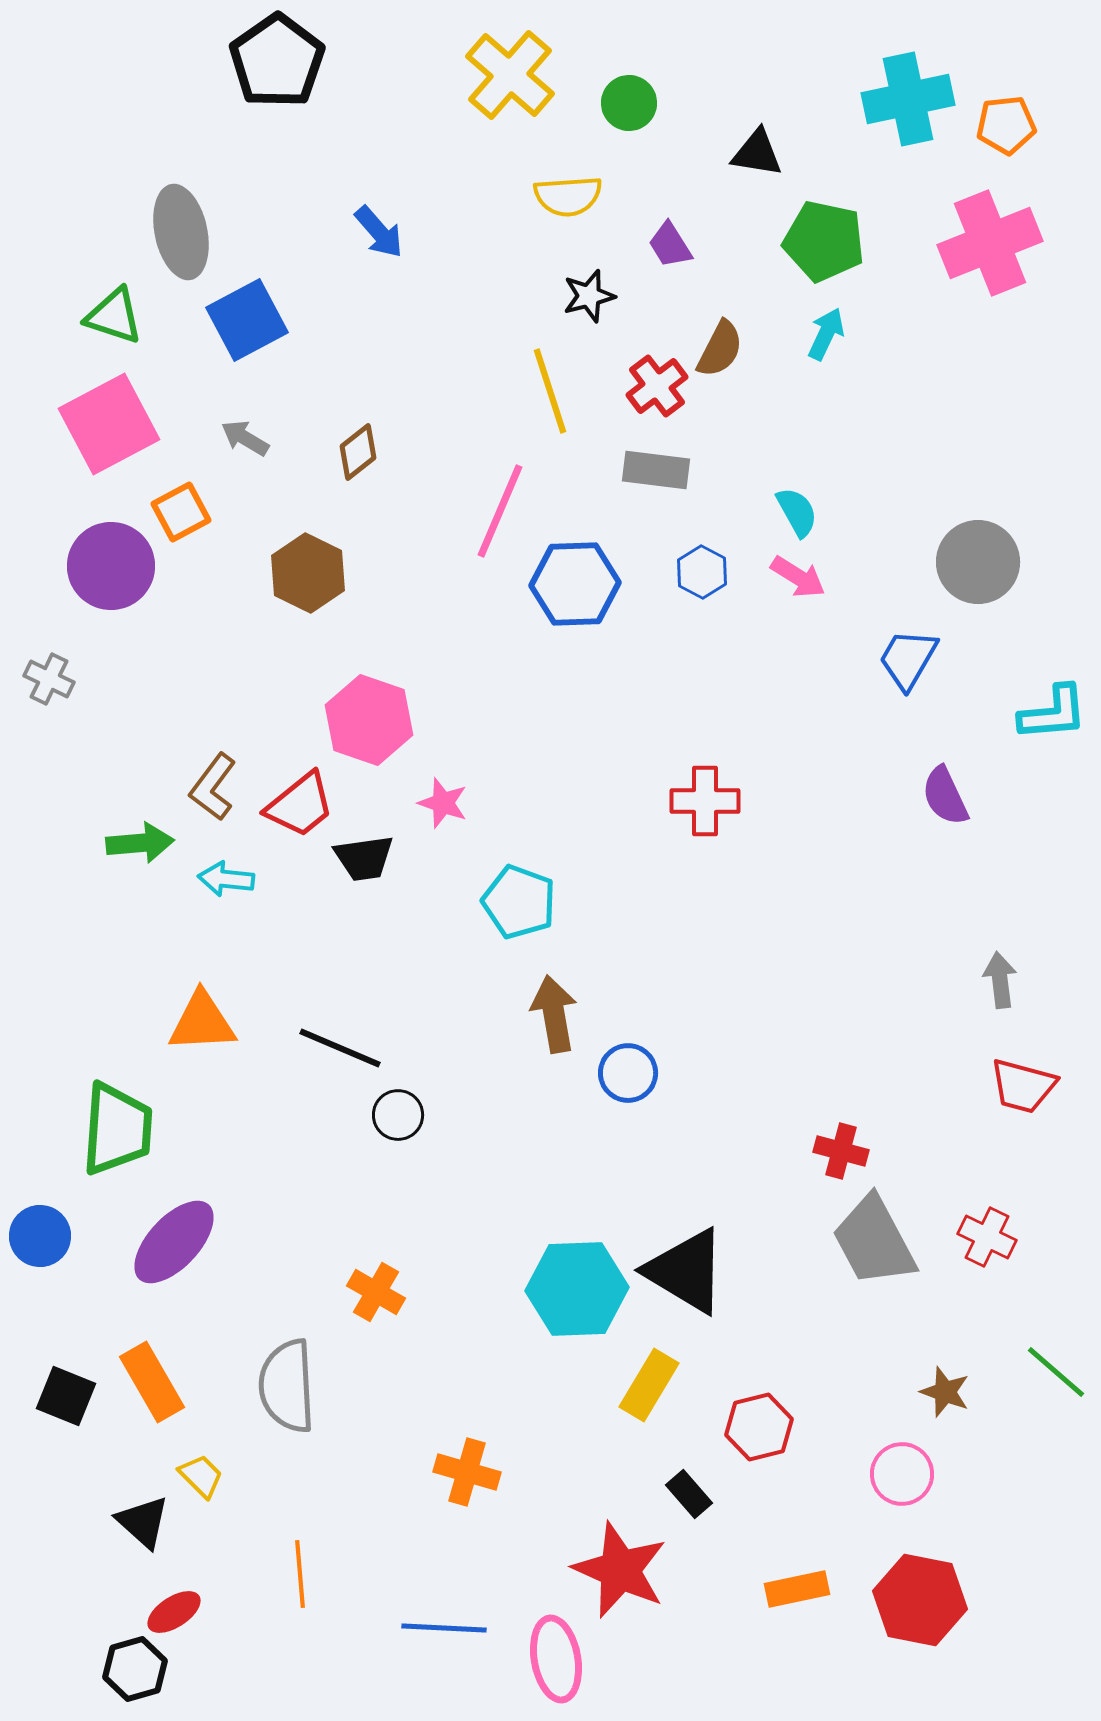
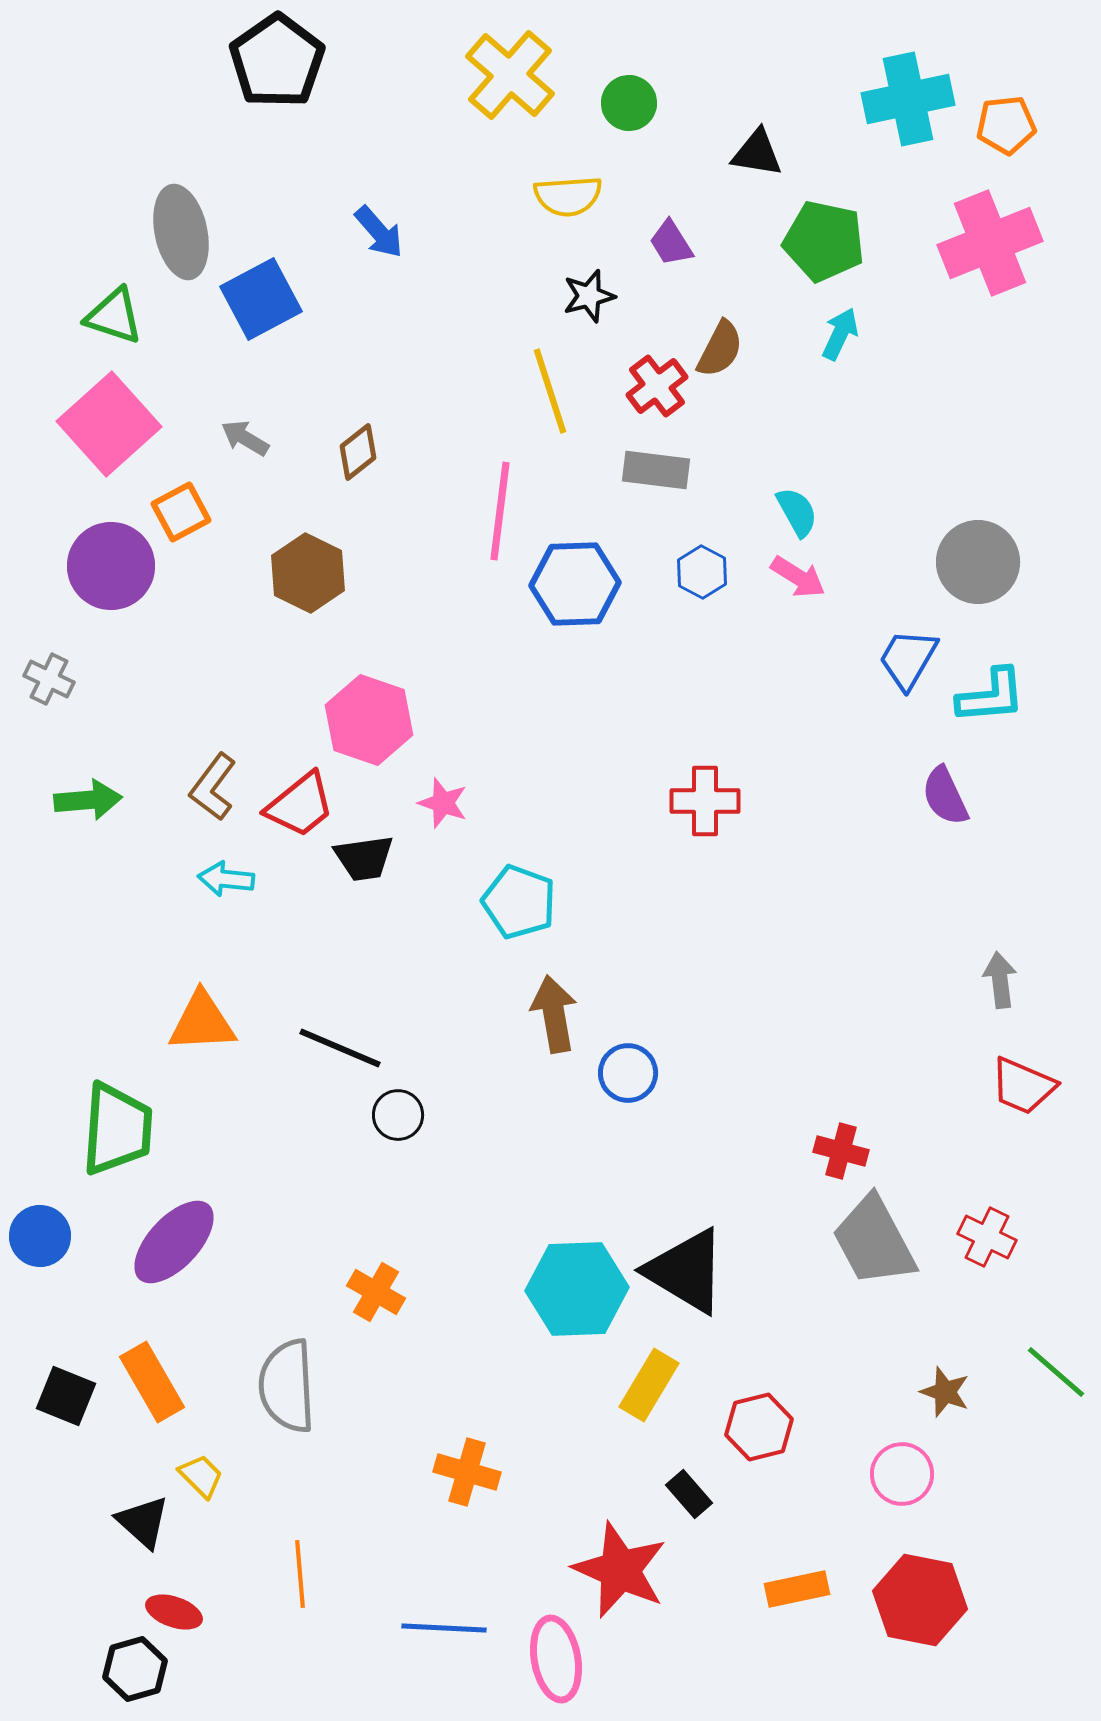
purple trapezoid at (670, 245): moved 1 px right, 2 px up
blue square at (247, 320): moved 14 px right, 21 px up
cyan arrow at (826, 334): moved 14 px right
pink square at (109, 424): rotated 14 degrees counterclockwise
pink line at (500, 511): rotated 16 degrees counterclockwise
cyan L-shape at (1053, 713): moved 62 px left, 17 px up
green arrow at (140, 843): moved 52 px left, 43 px up
red trapezoid at (1023, 1086): rotated 8 degrees clockwise
red ellipse at (174, 1612): rotated 52 degrees clockwise
